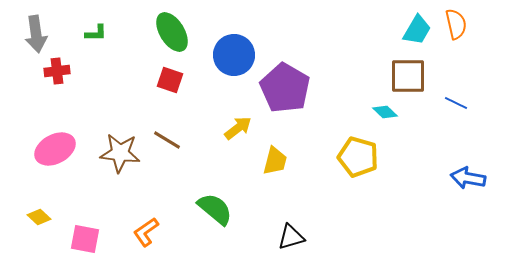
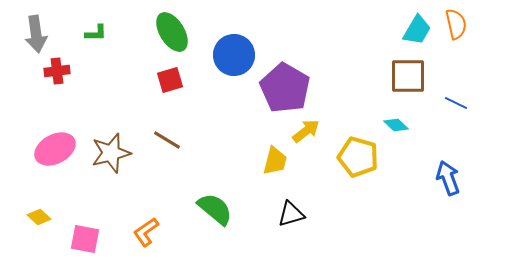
red square: rotated 36 degrees counterclockwise
cyan diamond: moved 11 px right, 13 px down
yellow arrow: moved 68 px right, 3 px down
brown star: moved 9 px left; rotated 21 degrees counterclockwise
blue arrow: moved 20 px left; rotated 60 degrees clockwise
black triangle: moved 23 px up
